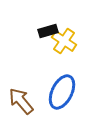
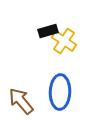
blue ellipse: moved 2 px left; rotated 24 degrees counterclockwise
